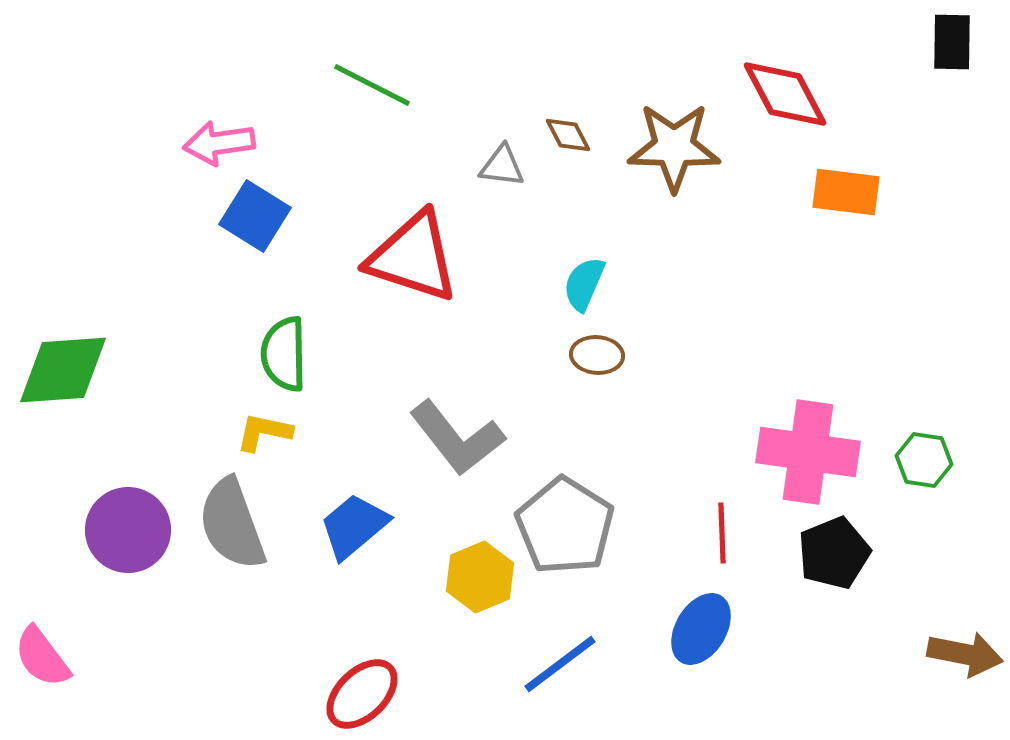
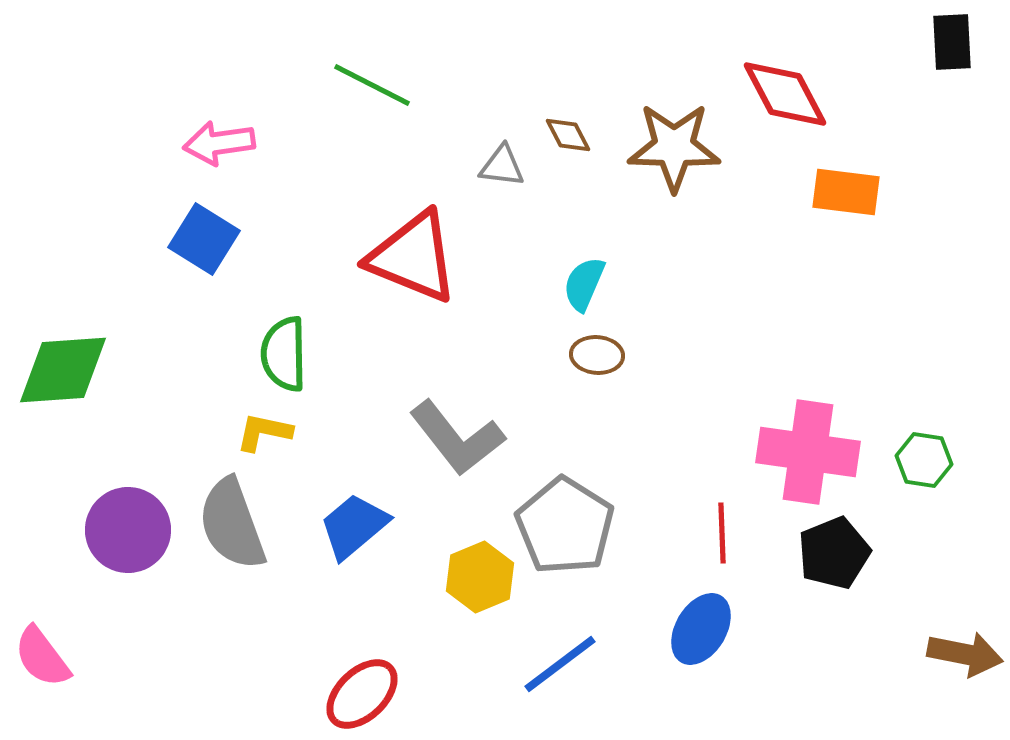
black rectangle: rotated 4 degrees counterclockwise
blue square: moved 51 px left, 23 px down
red triangle: rotated 4 degrees clockwise
